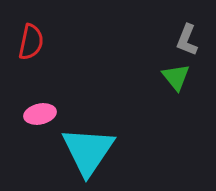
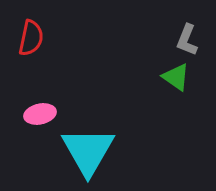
red semicircle: moved 4 px up
green triangle: rotated 16 degrees counterclockwise
cyan triangle: rotated 4 degrees counterclockwise
